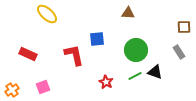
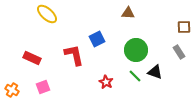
blue square: rotated 21 degrees counterclockwise
red rectangle: moved 4 px right, 4 px down
green line: rotated 72 degrees clockwise
orange cross: rotated 24 degrees counterclockwise
